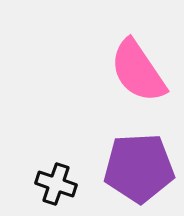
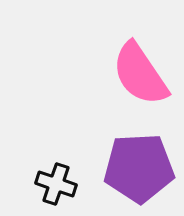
pink semicircle: moved 2 px right, 3 px down
